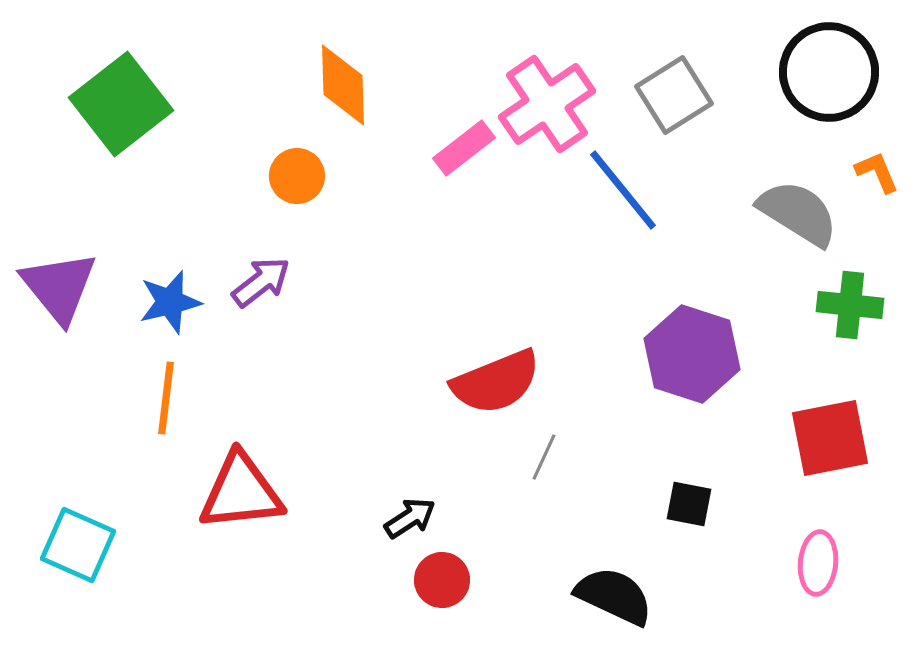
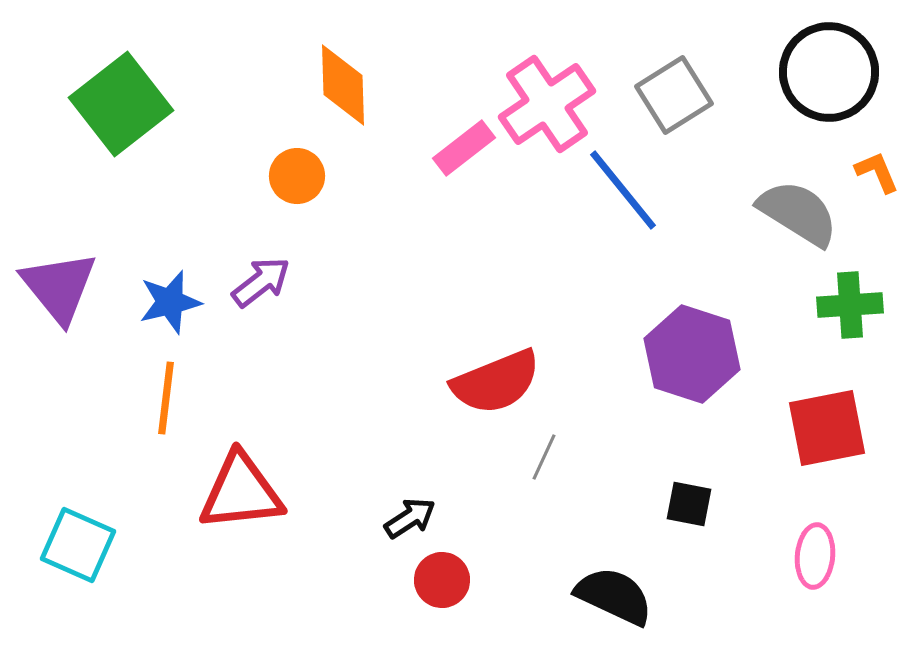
green cross: rotated 10 degrees counterclockwise
red square: moved 3 px left, 10 px up
pink ellipse: moved 3 px left, 7 px up
